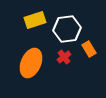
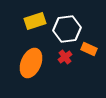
yellow rectangle: moved 1 px down
orange rectangle: rotated 35 degrees counterclockwise
red cross: moved 1 px right
